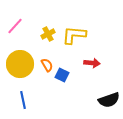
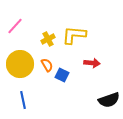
yellow cross: moved 5 px down
